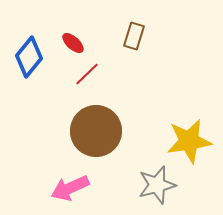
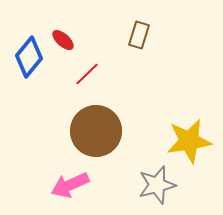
brown rectangle: moved 5 px right, 1 px up
red ellipse: moved 10 px left, 3 px up
pink arrow: moved 3 px up
